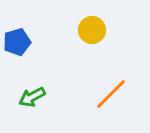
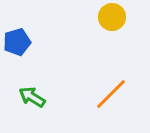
yellow circle: moved 20 px right, 13 px up
green arrow: rotated 60 degrees clockwise
